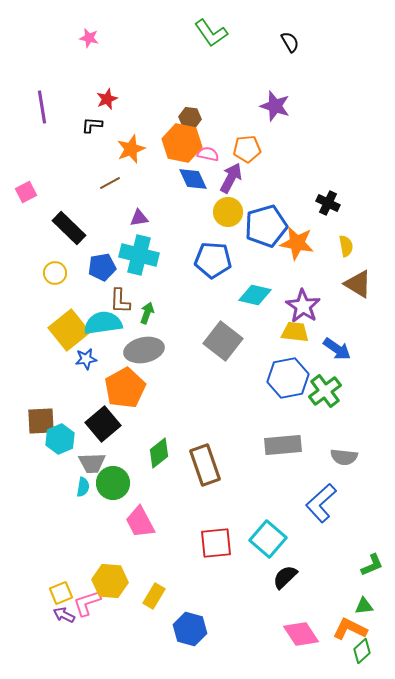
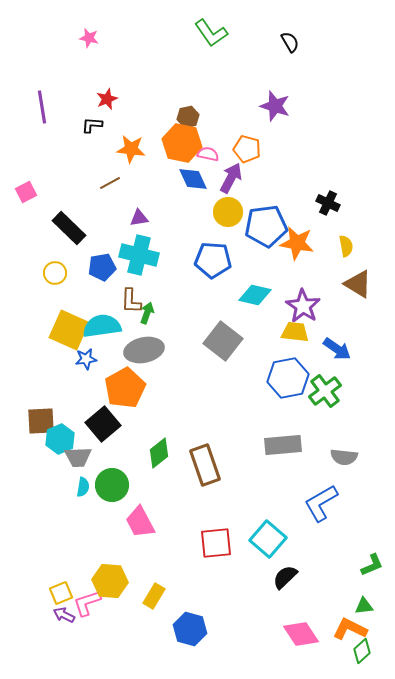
brown hexagon at (190, 118): moved 2 px left, 1 px up; rotated 20 degrees counterclockwise
orange star at (131, 149): rotated 28 degrees clockwise
orange pentagon at (247, 149): rotated 20 degrees clockwise
blue pentagon at (266, 226): rotated 9 degrees clockwise
brown L-shape at (120, 301): moved 11 px right
cyan semicircle at (103, 323): moved 1 px left, 3 px down
yellow square at (69, 330): rotated 27 degrees counterclockwise
gray trapezoid at (92, 463): moved 14 px left, 6 px up
green circle at (113, 483): moved 1 px left, 2 px down
blue L-shape at (321, 503): rotated 12 degrees clockwise
